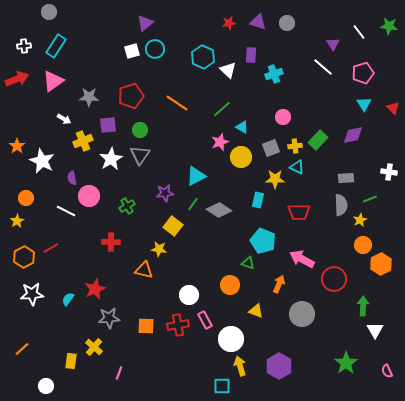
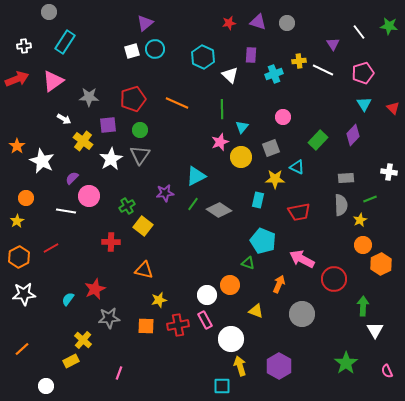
cyan rectangle at (56, 46): moved 9 px right, 4 px up
white line at (323, 67): moved 3 px down; rotated 15 degrees counterclockwise
white triangle at (228, 70): moved 2 px right, 5 px down
red pentagon at (131, 96): moved 2 px right, 3 px down
orange line at (177, 103): rotated 10 degrees counterclockwise
green line at (222, 109): rotated 48 degrees counterclockwise
cyan triangle at (242, 127): rotated 40 degrees clockwise
purple diamond at (353, 135): rotated 35 degrees counterclockwise
yellow cross at (83, 141): rotated 30 degrees counterclockwise
yellow cross at (295, 146): moved 4 px right, 85 px up
purple semicircle at (72, 178): rotated 56 degrees clockwise
white line at (66, 211): rotated 18 degrees counterclockwise
red trapezoid at (299, 212): rotated 10 degrees counterclockwise
yellow square at (173, 226): moved 30 px left
yellow star at (159, 249): moved 51 px down; rotated 21 degrees counterclockwise
orange hexagon at (24, 257): moved 5 px left
white star at (32, 294): moved 8 px left
white circle at (189, 295): moved 18 px right
yellow cross at (94, 347): moved 11 px left, 7 px up
yellow rectangle at (71, 361): rotated 56 degrees clockwise
